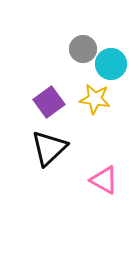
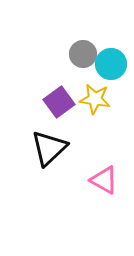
gray circle: moved 5 px down
purple square: moved 10 px right
